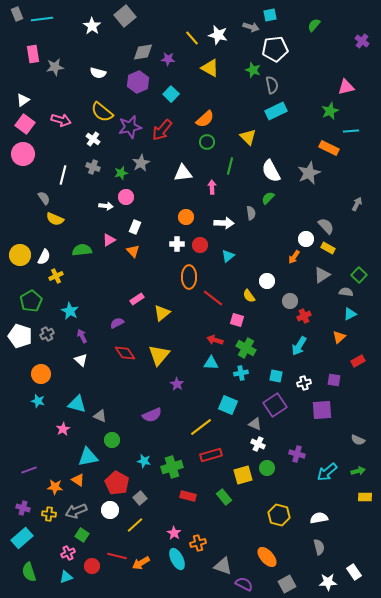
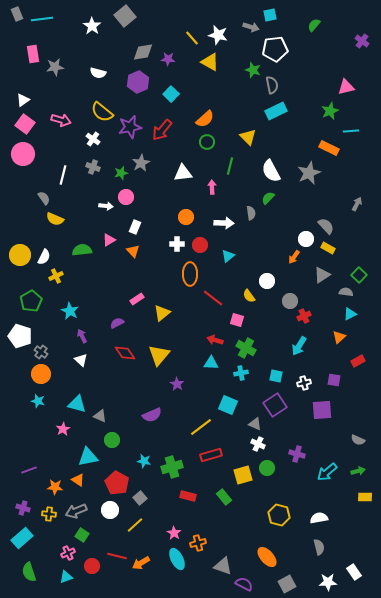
yellow triangle at (210, 68): moved 6 px up
orange ellipse at (189, 277): moved 1 px right, 3 px up
gray cross at (47, 334): moved 6 px left, 18 px down; rotated 24 degrees counterclockwise
